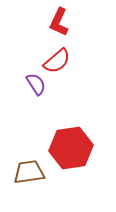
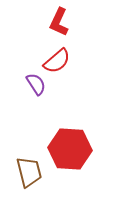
red hexagon: moved 1 px left, 1 px down; rotated 12 degrees clockwise
brown trapezoid: rotated 84 degrees clockwise
